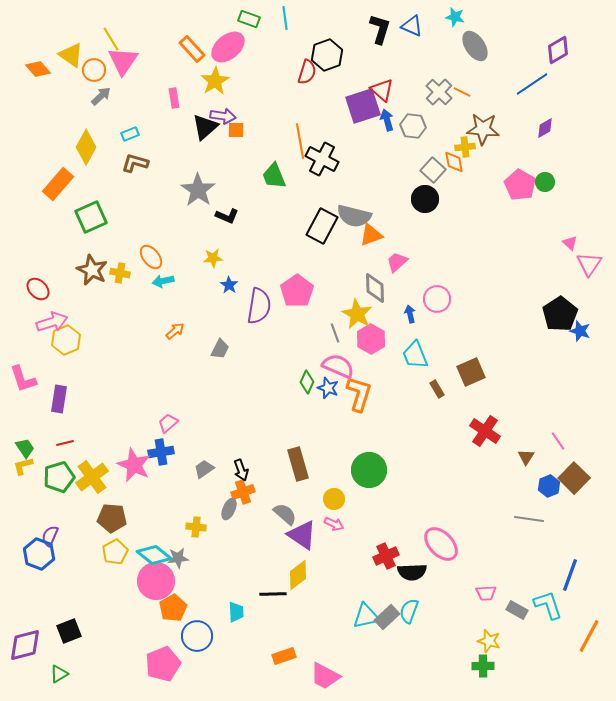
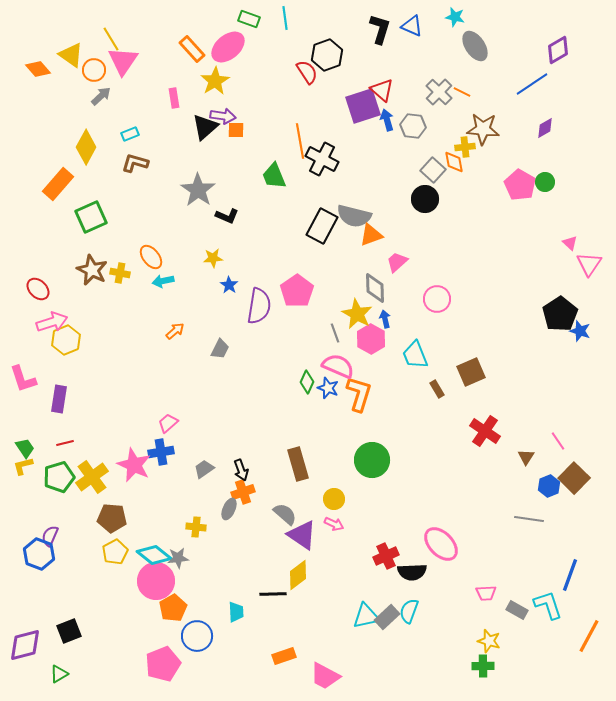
red semicircle at (307, 72): rotated 50 degrees counterclockwise
blue arrow at (410, 314): moved 25 px left, 5 px down
green circle at (369, 470): moved 3 px right, 10 px up
